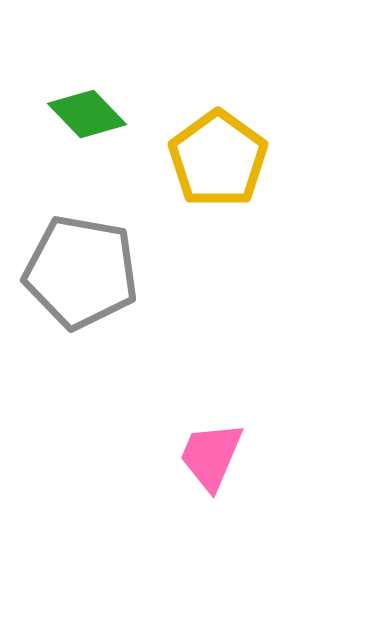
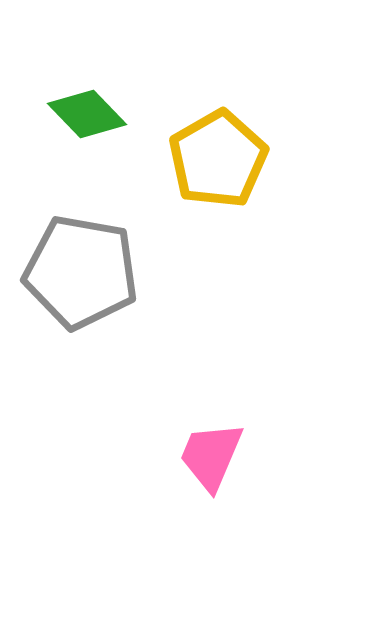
yellow pentagon: rotated 6 degrees clockwise
